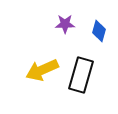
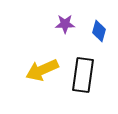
black rectangle: moved 2 px right; rotated 8 degrees counterclockwise
